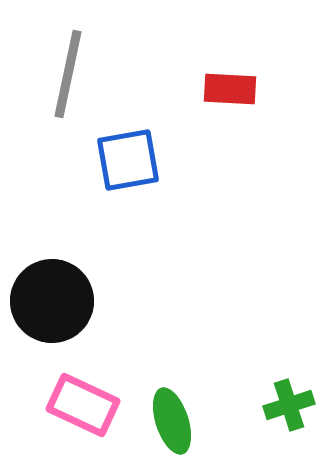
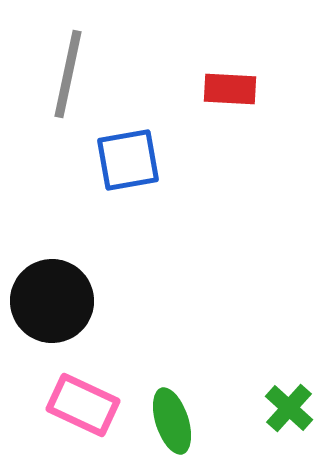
green cross: moved 3 px down; rotated 30 degrees counterclockwise
